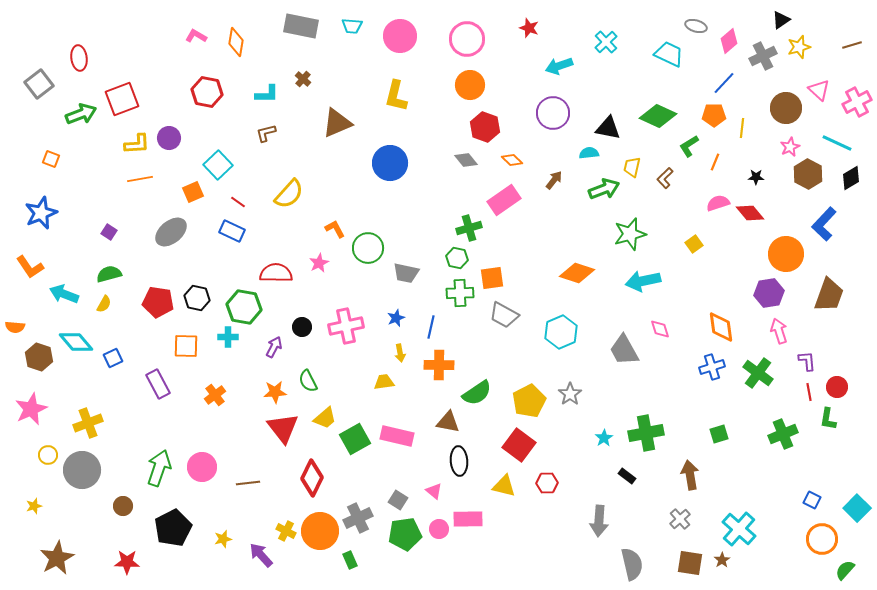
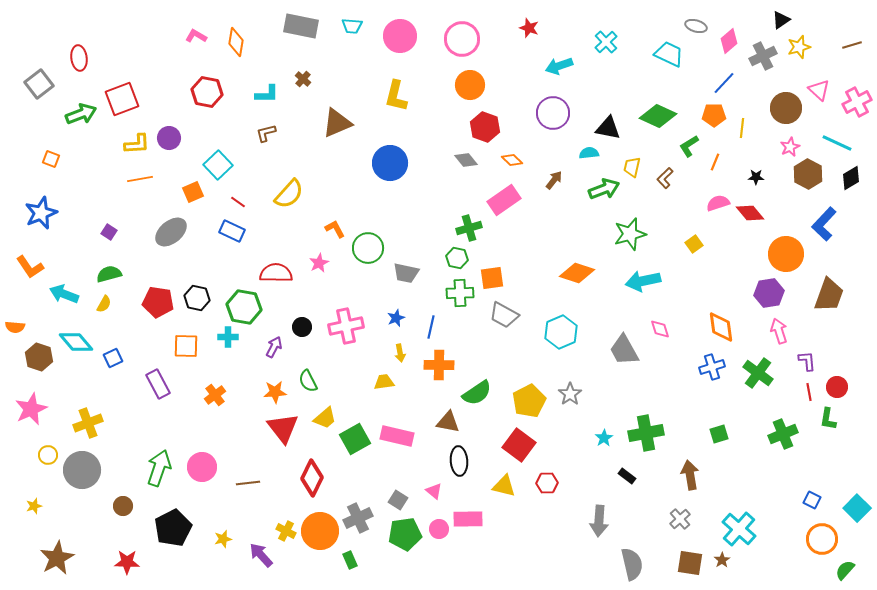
pink circle at (467, 39): moved 5 px left
